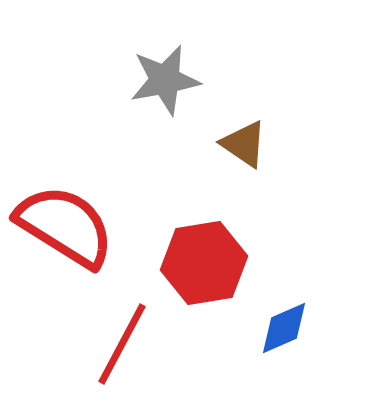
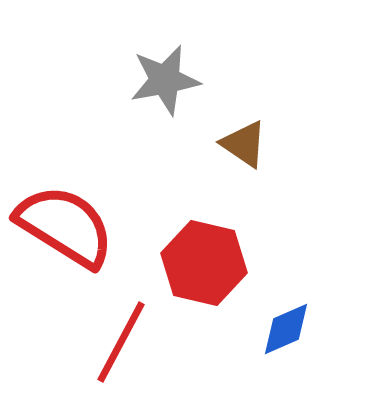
red hexagon: rotated 22 degrees clockwise
blue diamond: moved 2 px right, 1 px down
red line: moved 1 px left, 2 px up
